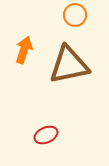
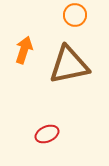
red ellipse: moved 1 px right, 1 px up
